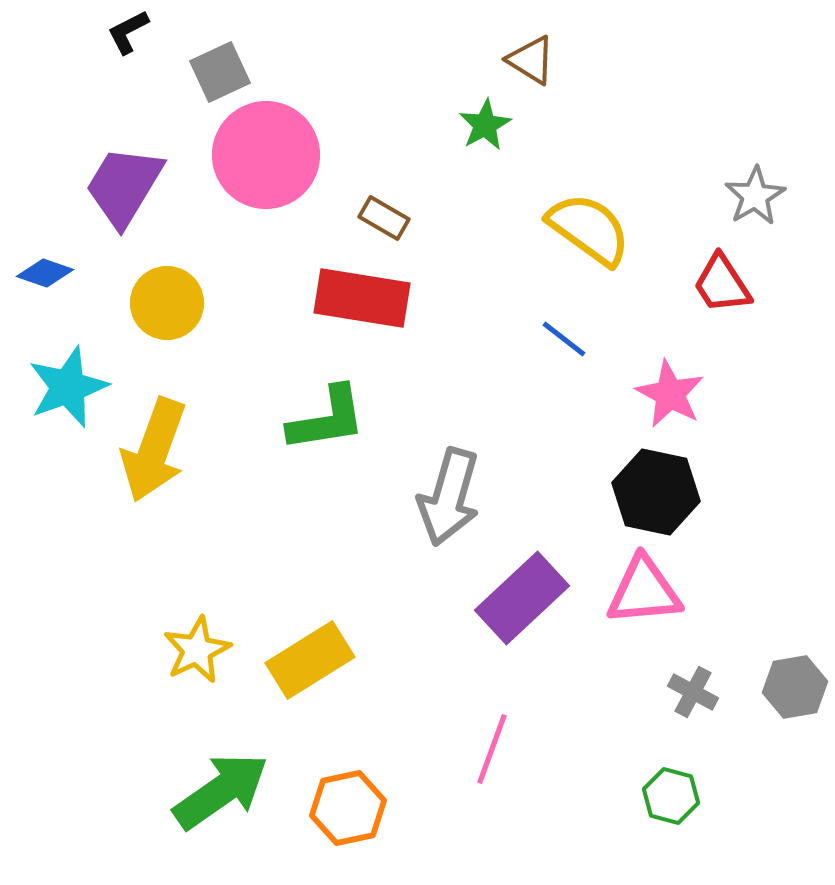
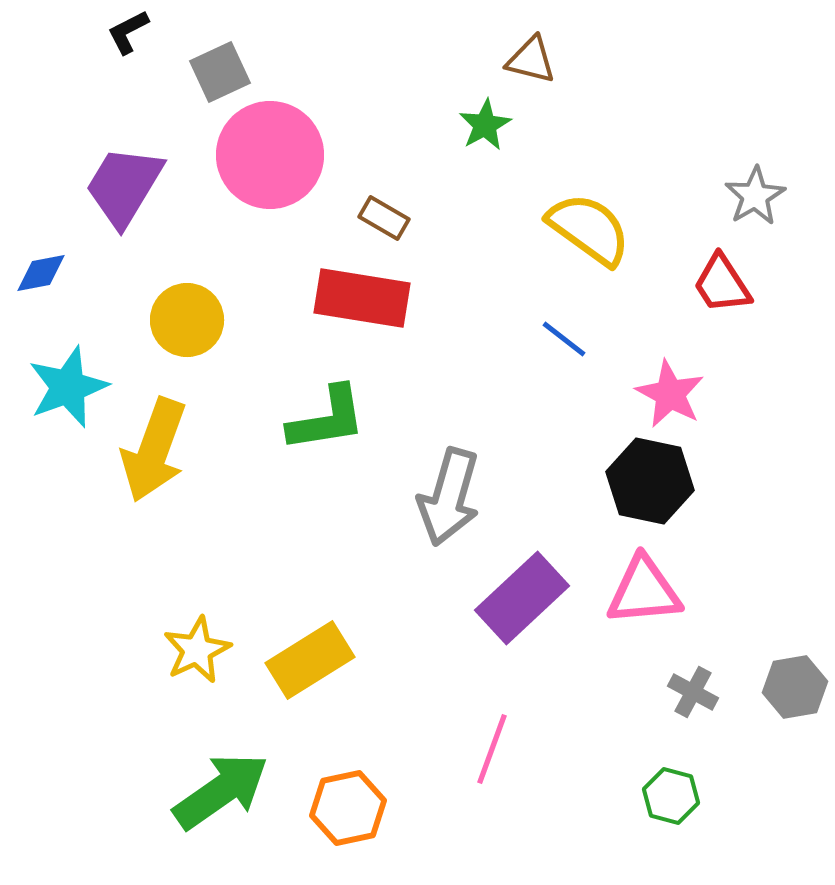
brown triangle: rotated 18 degrees counterclockwise
pink circle: moved 4 px right
blue diamond: moved 4 px left; rotated 30 degrees counterclockwise
yellow circle: moved 20 px right, 17 px down
black hexagon: moved 6 px left, 11 px up
